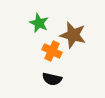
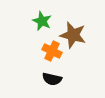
green star: moved 3 px right, 2 px up
